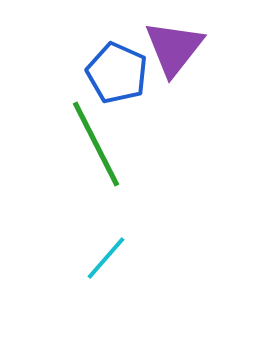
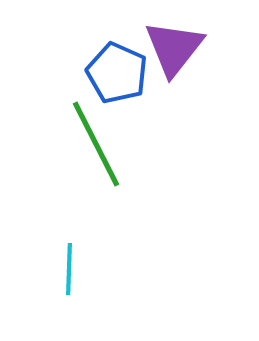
cyan line: moved 37 px left, 11 px down; rotated 39 degrees counterclockwise
